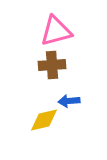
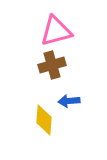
brown cross: rotated 12 degrees counterclockwise
yellow diamond: rotated 72 degrees counterclockwise
